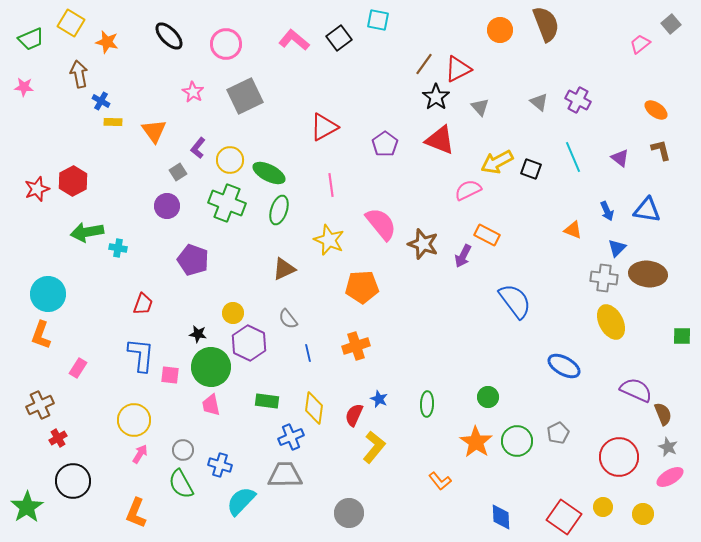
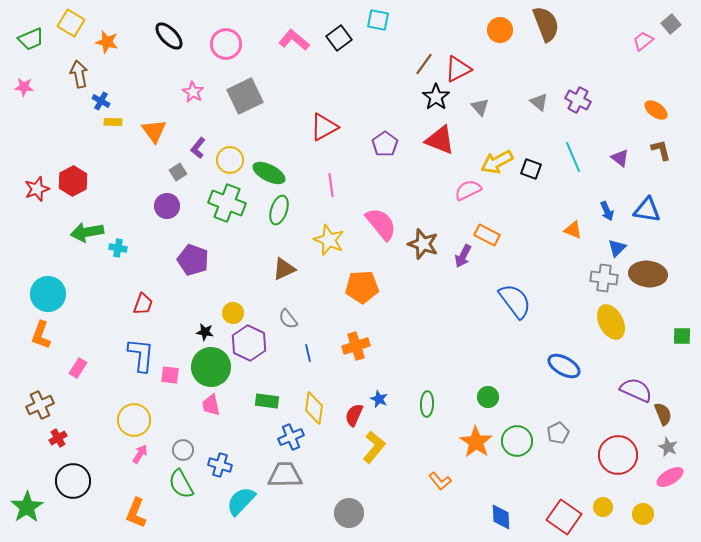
pink trapezoid at (640, 44): moved 3 px right, 3 px up
black star at (198, 334): moved 7 px right, 2 px up
red circle at (619, 457): moved 1 px left, 2 px up
